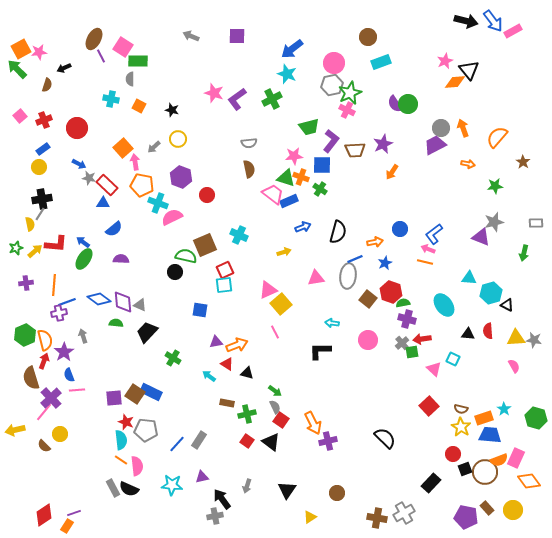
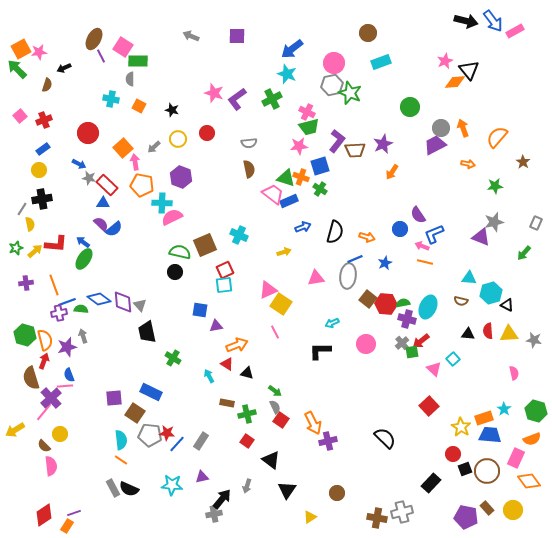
pink rectangle at (513, 31): moved 2 px right
brown circle at (368, 37): moved 4 px up
green star at (350, 93): rotated 25 degrees counterclockwise
purple semicircle at (395, 104): moved 23 px right, 111 px down
green circle at (408, 104): moved 2 px right, 3 px down
pink cross at (347, 110): moved 40 px left, 2 px down
red circle at (77, 128): moved 11 px right, 5 px down
purple L-shape at (331, 141): moved 6 px right
pink star at (294, 156): moved 5 px right, 10 px up
blue square at (322, 165): moved 2 px left, 1 px down; rotated 18 degrees counterclockwise
yellow circle at (39, 167): moved 3 px down
red circle at (207, 195): moved 62 px up
cyan cross at (158, 203): moved 4 px right; rotated 18 degrees counterclockwise
gray line at (40, 214): moved 18 px left, 5 px up
gray rectangle at (536, 223): rotated 64 degrees counterclockwise
black semicircle at (338, 232): moved 3 px left
blue L-shape at (434, 234): rotated 15 degrees clockwise
orange arrow at (375, 242): moved 8 px left, 5 px up; rotated 28 degrees clockwise
pink arrow at (428, 249): moved 6 px left, 3 px up
green arrow at (524, 253): rotated 28 degrees clockwise
green semicircle at (186, 256): moved 6 px left, 4 px up
purple semicircle at (121, 259): moved 20 px left, 35 px up; rotated 42 degrees clockwise
orange line at (54, 285): rotated 25 degrees counterclockwise
red hexagon at (391, 292): moved 5 px left, 12 px down; rotated 15 degrees counterclockwise
yellow square at (281, 304): rotated 15 degrees counterclockwise
gray triangle at (140, 305): rotated 24 degrees clockwise
cyan ellipse at (444, 305): moved 16 px left, 2 px down; rotated 60 degrees clockwise
green semicircle at (116, 323): moved 35 px left, 14 px up
cyan arrow at (332, 323): rotated 32 degrees counterclockwise
black trapezoid at (147, 332): rotated 55 degrees counterclockwise
green hexagon at (25, 335): rotated 20 degrees counterclockwise
yellow triangle at (516, 338): moved 7 px left, 4 px up
red arrow at (422, 339): moved 1 px left, 2 px down; rotated 30 degrees counterclockwise
pink circle at (368, 340): moved 2 px left, 4 px down
purple triangle at (216, 342): moved 16 px up
purple star at (64, 352): moved 3 px right, 5 px up; rotated 18 degrees clockwise
cyan square at (453, 359): rotated 24 degrees clockwise
pink semicircle at (514, 366): moved 7 px down; rotated 16 degrees clockwise
cyan arrow at (209, 376): rotated 24 degrees clockwise
pink line at (77, 390): moved 12 px left, 4 px up
brown square at (135, 394): moved 19 px down
brown semicircle at (461, 409): moved 108 px up
green hexagon at (536, 418): moved 7 px up
red star at (126, 422): moved 41 px right, 11 px down; rotated 14 degrees counterclockwise
yellow arrow at (15, 430): rotated 18 degrees counterclockwise
gray pentagon at (146, 430): moved 4 px right, 5 px down
gray rectangle at (199, 440): moved 2 px right, 1 px down
black triangle at (271, 442): moved 18 px down
orange semicircle at (499, 460): moved 33 px right, 21 px up
pink semicircle at (137, 466): moved 86 px left
brown circle at (485, 472): moved 2 px right, 1 px up
black arrow at (222, 499): rotated 75 degrees clockwise
gray cross at (404, 513): moved 2 px left, 1 px up; rotated 15 degrees clockwise
gray cross at (215, 516): moved 1 px left, 2 px up
